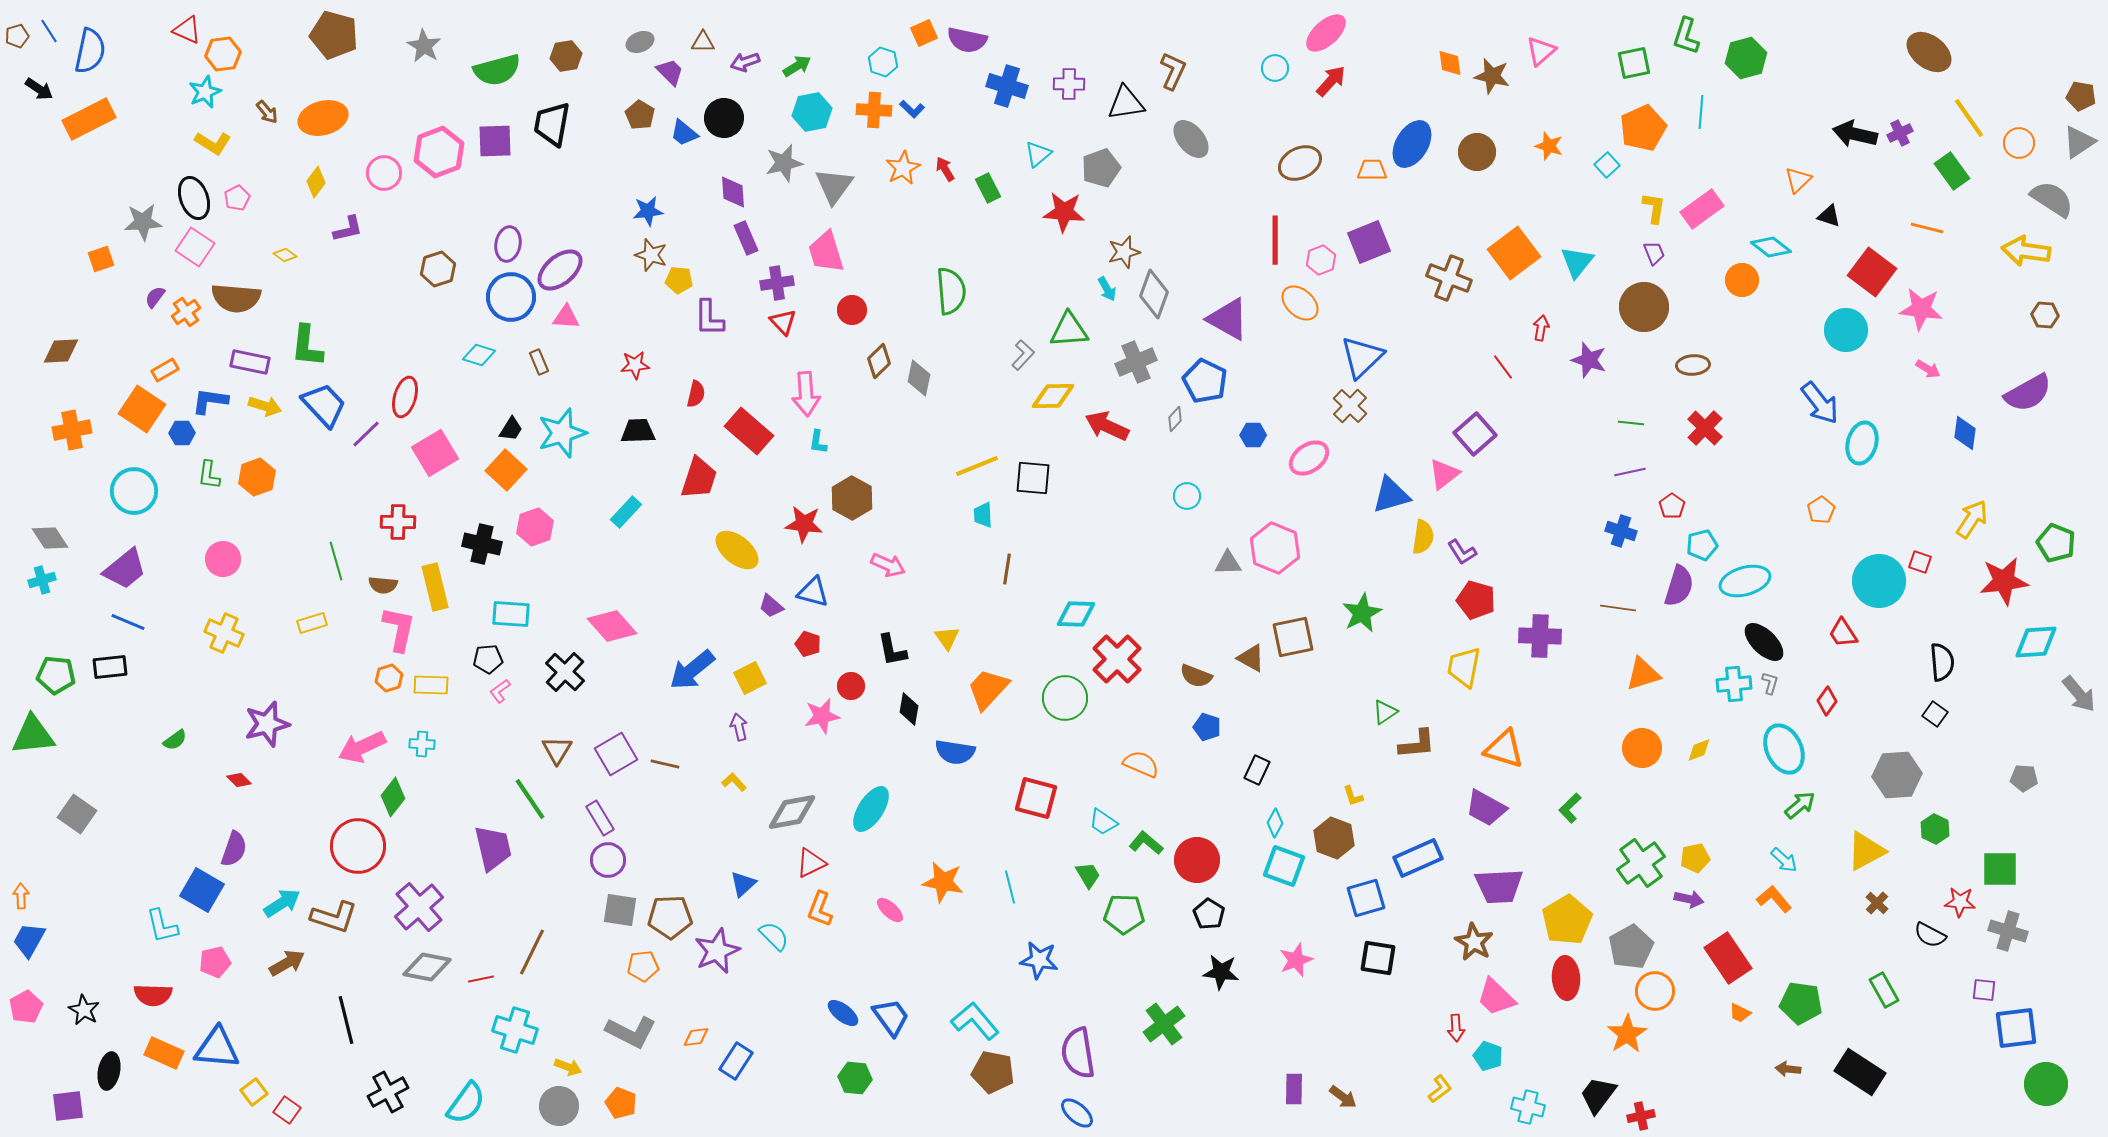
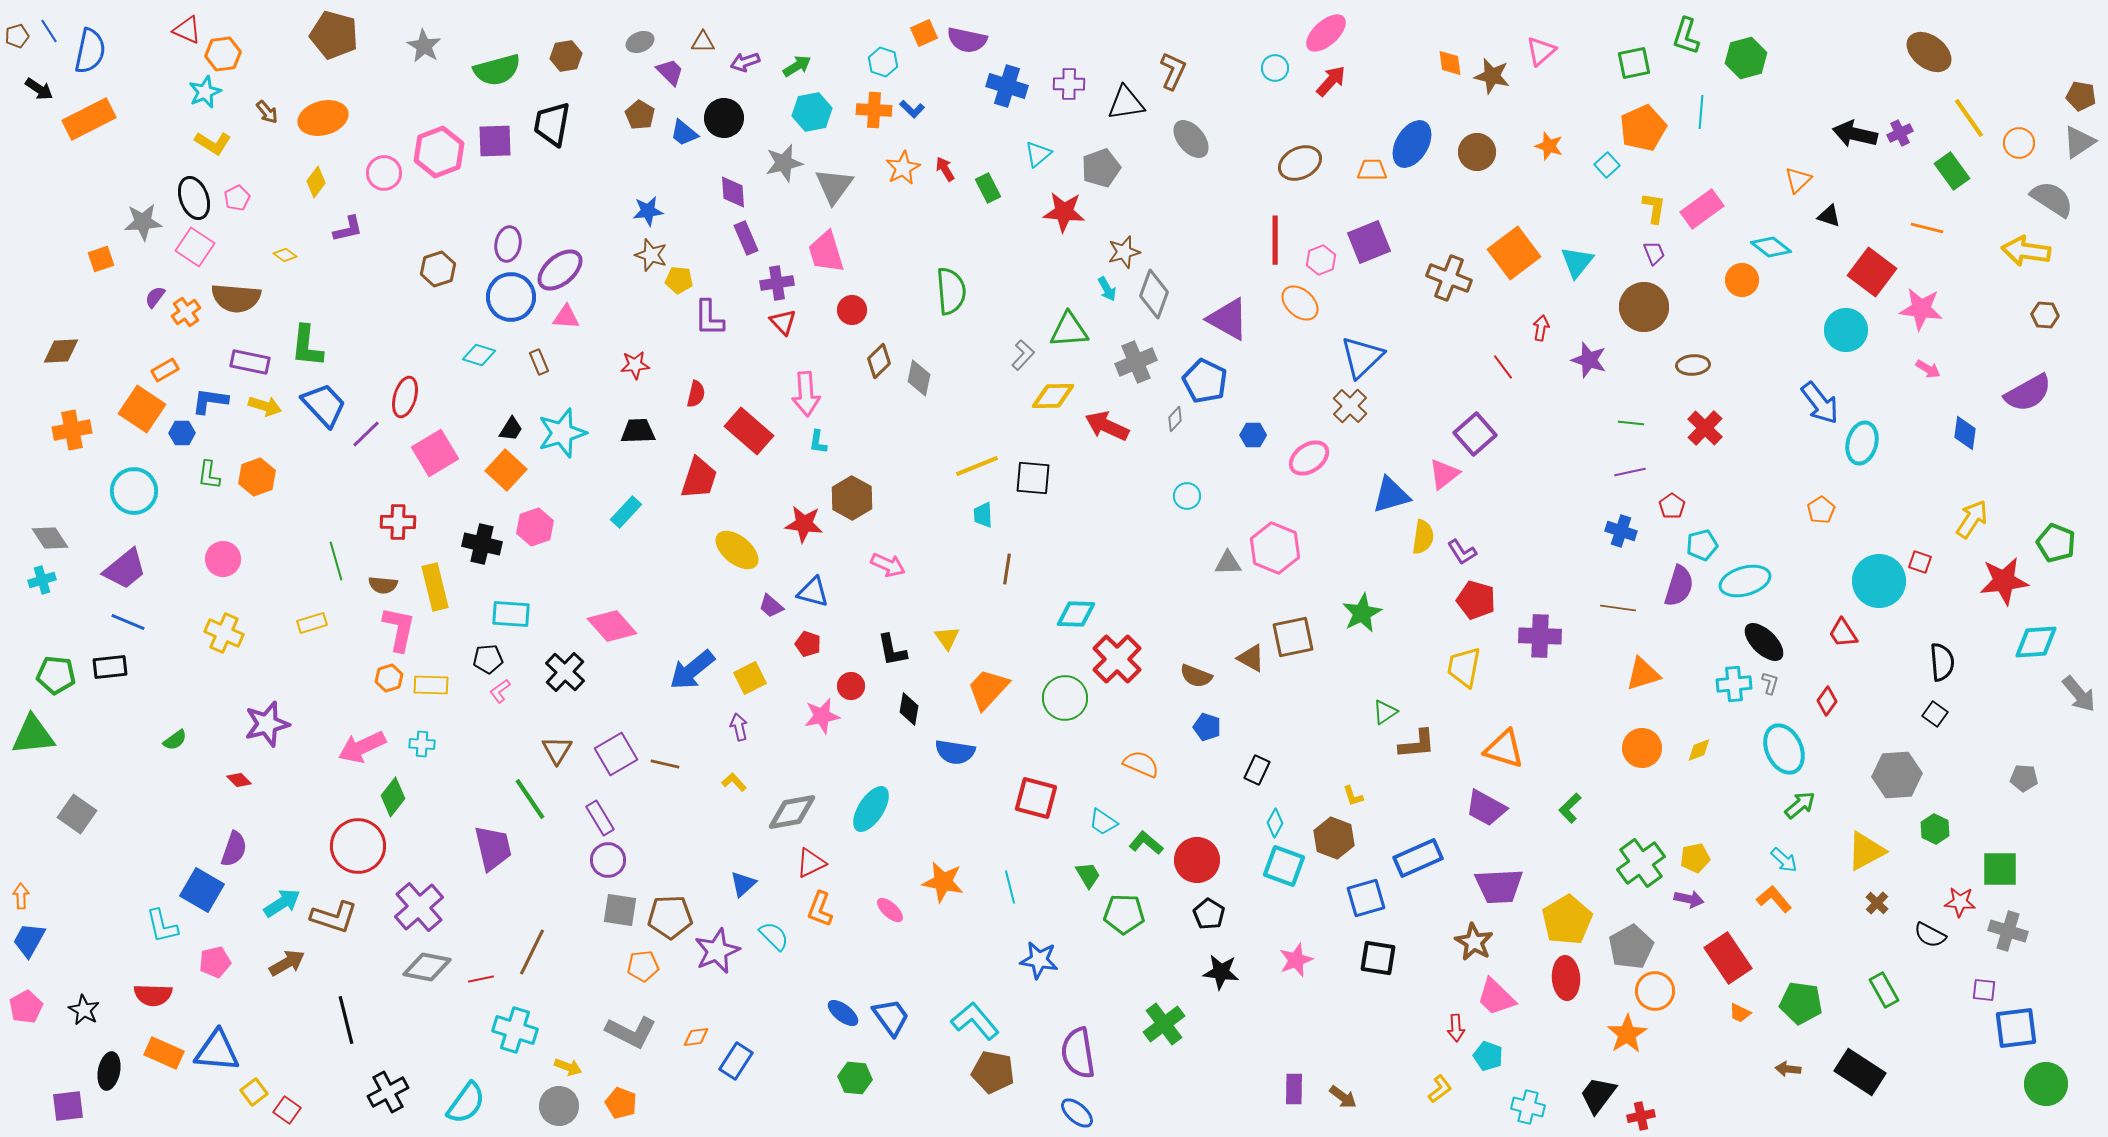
blue triangle at (217, 1048): moved 3 px down
